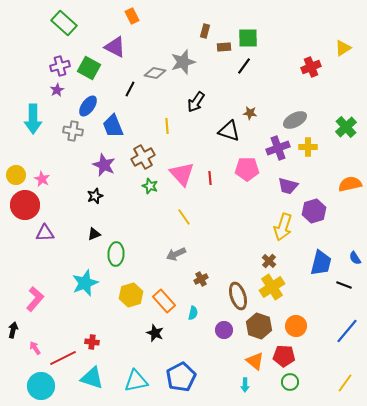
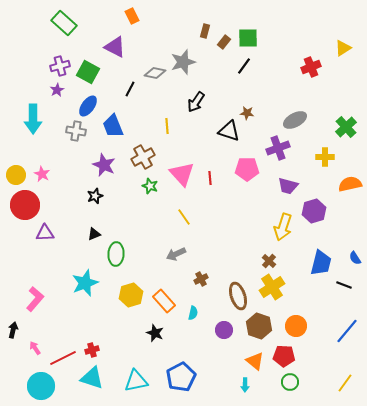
brown rectangle at (224, 47): moved 5 px up; rotated 48 degrees counterclockwise
green square at (89, 68): moved 1 px left, 4 px down
brown star at (250, 113): moved 3 px left
gray cross at (73, 131): moved 3 px right
yellow cross at (308, 147): moved 17 px right, 10 px down
pink star at (42, 179): moved 5 px up
red cross at (92, 342): moved 8 px down; rotated 24 degrees counterclockwise
